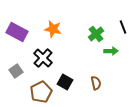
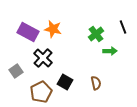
purple rectangle: moved 11 px right
green arrow: moved 1 px left
